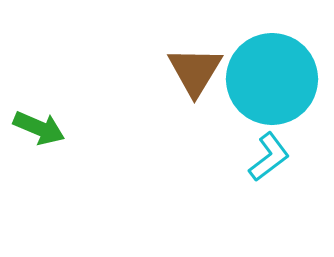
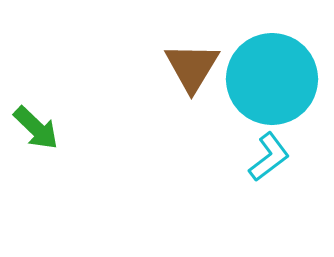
brown triangle: moved 3 px left, 4 px up
green arrow: moved 3 px left; rotated 21 degrees clockwise
